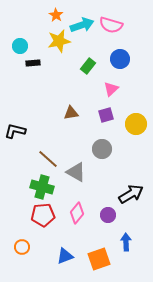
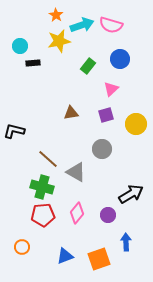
black L-shape: moved 1 px left
